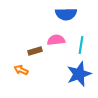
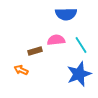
cyan line: rotated 42 degrees counterclockwise
